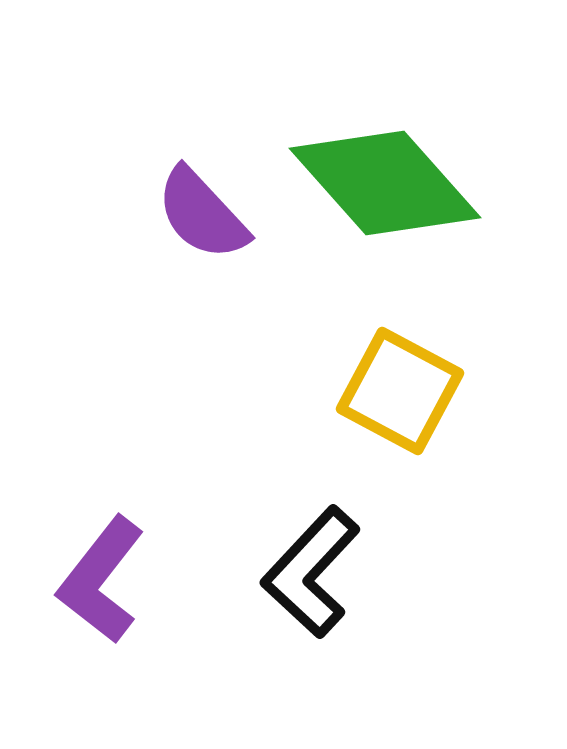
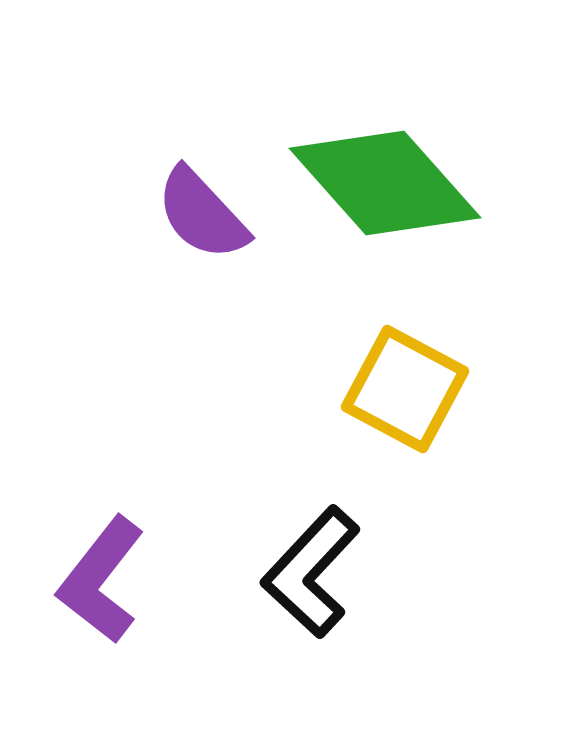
yellow square: moved 5 px right, 2 px up
